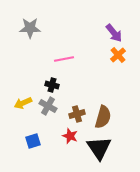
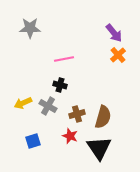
black cross: moved 8 px right
